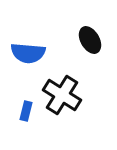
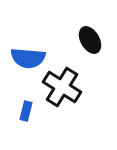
blue semicircle: moved 5 px down
black cross: moved 8 px up
